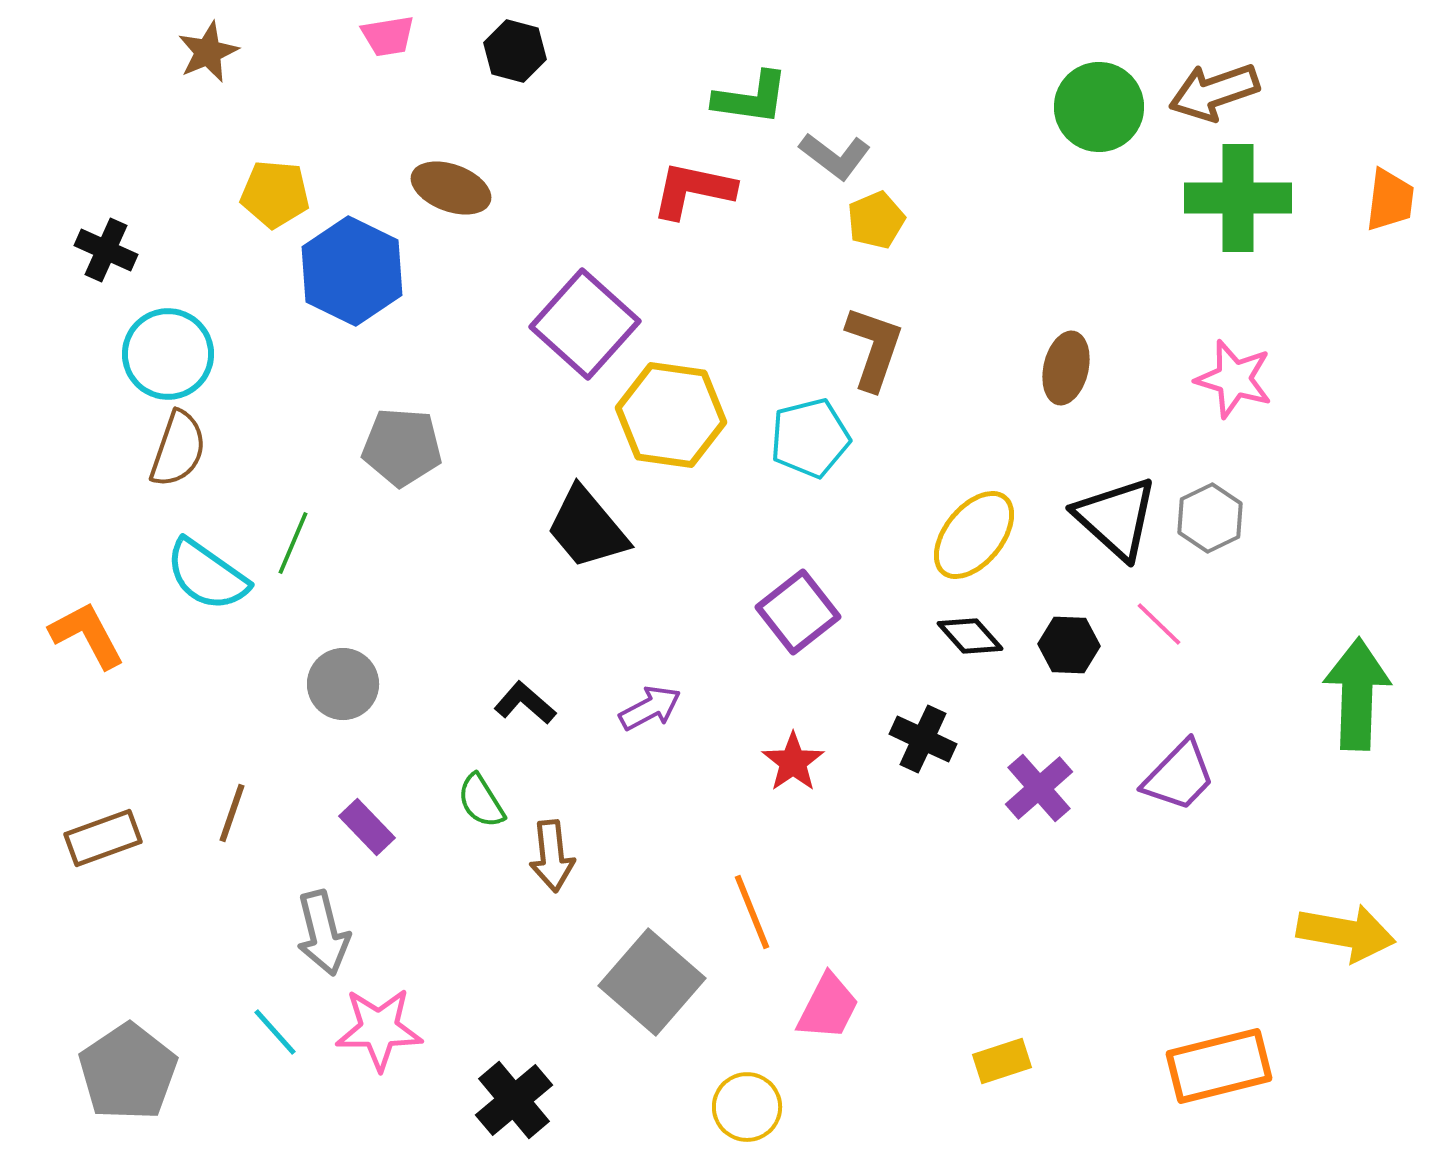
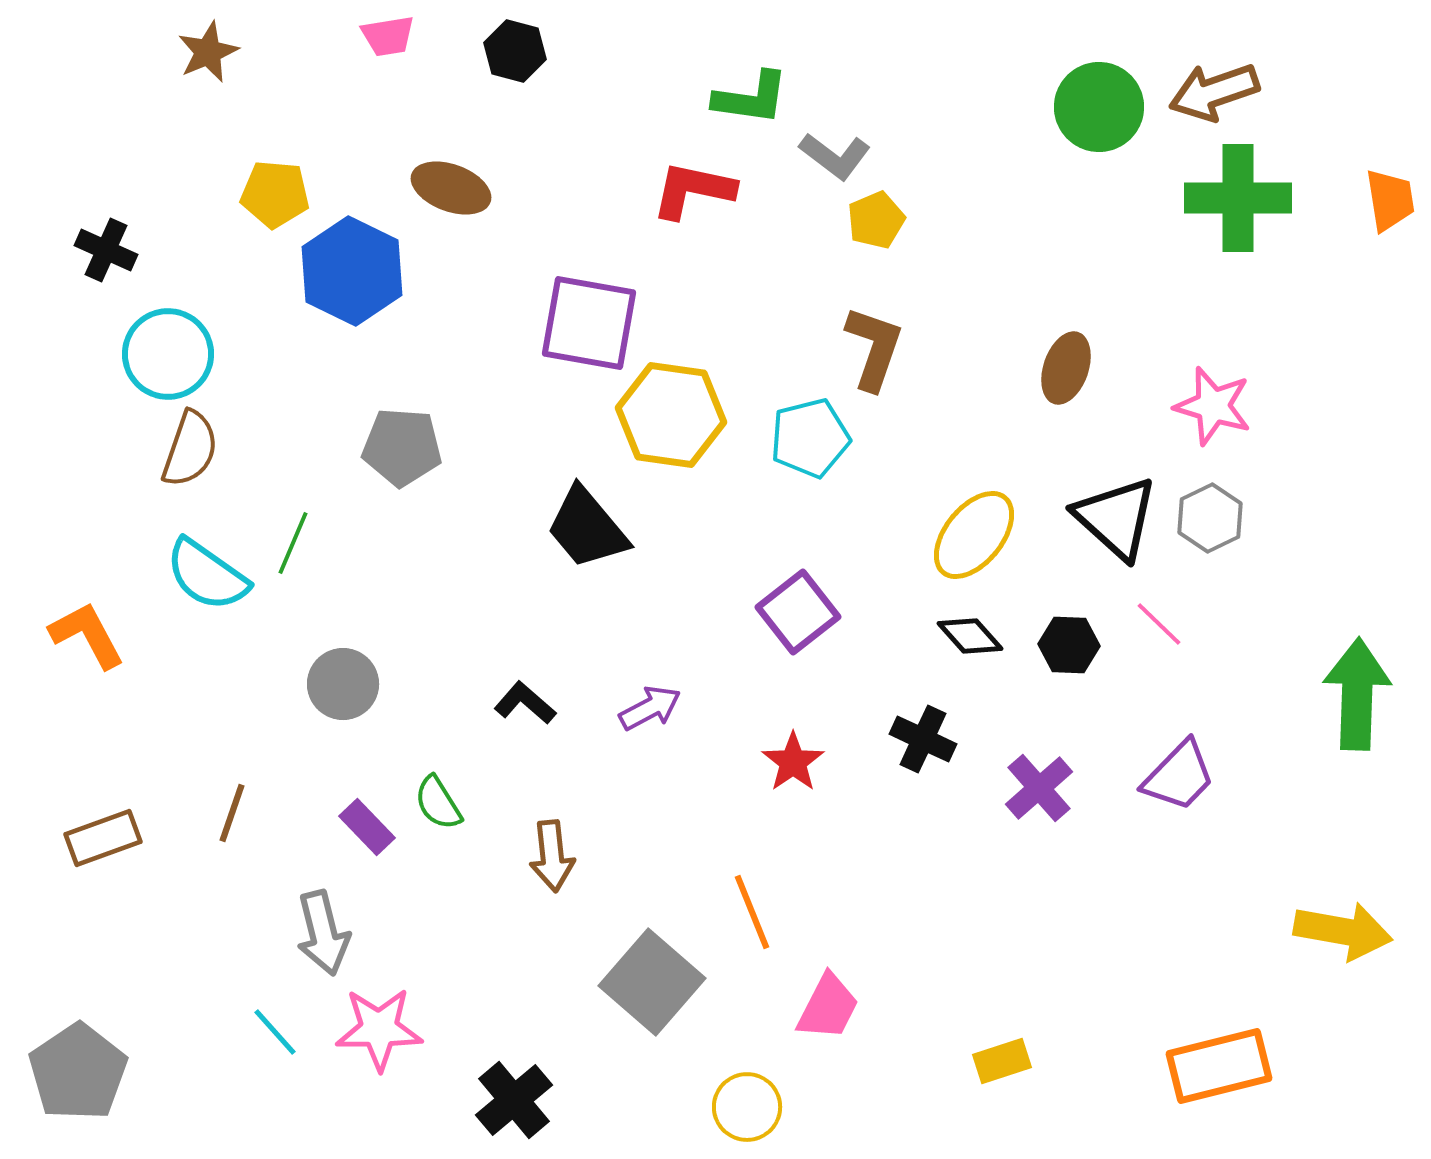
orange trapezoid at (1390, 200): rotated 16 degrees counterclockwise
purple square at (585, 324): moved 4 px right, 1 px up; rotated 32 degrees counterclockwise
brown ellipse at (1066, 368): rotated 6 degrees clockwise
pink star at (1234, 379): moved 21 px left, 27 px down
brown semicircle at (178, 449): moved 12 px right
green semicircle at (481, 801): moved 43 px left, 2 px down
yellow arrow at (1346, 933): moved 3 px left, 2 px up
gray pentagon at (128, 1072): moved 50 px left
